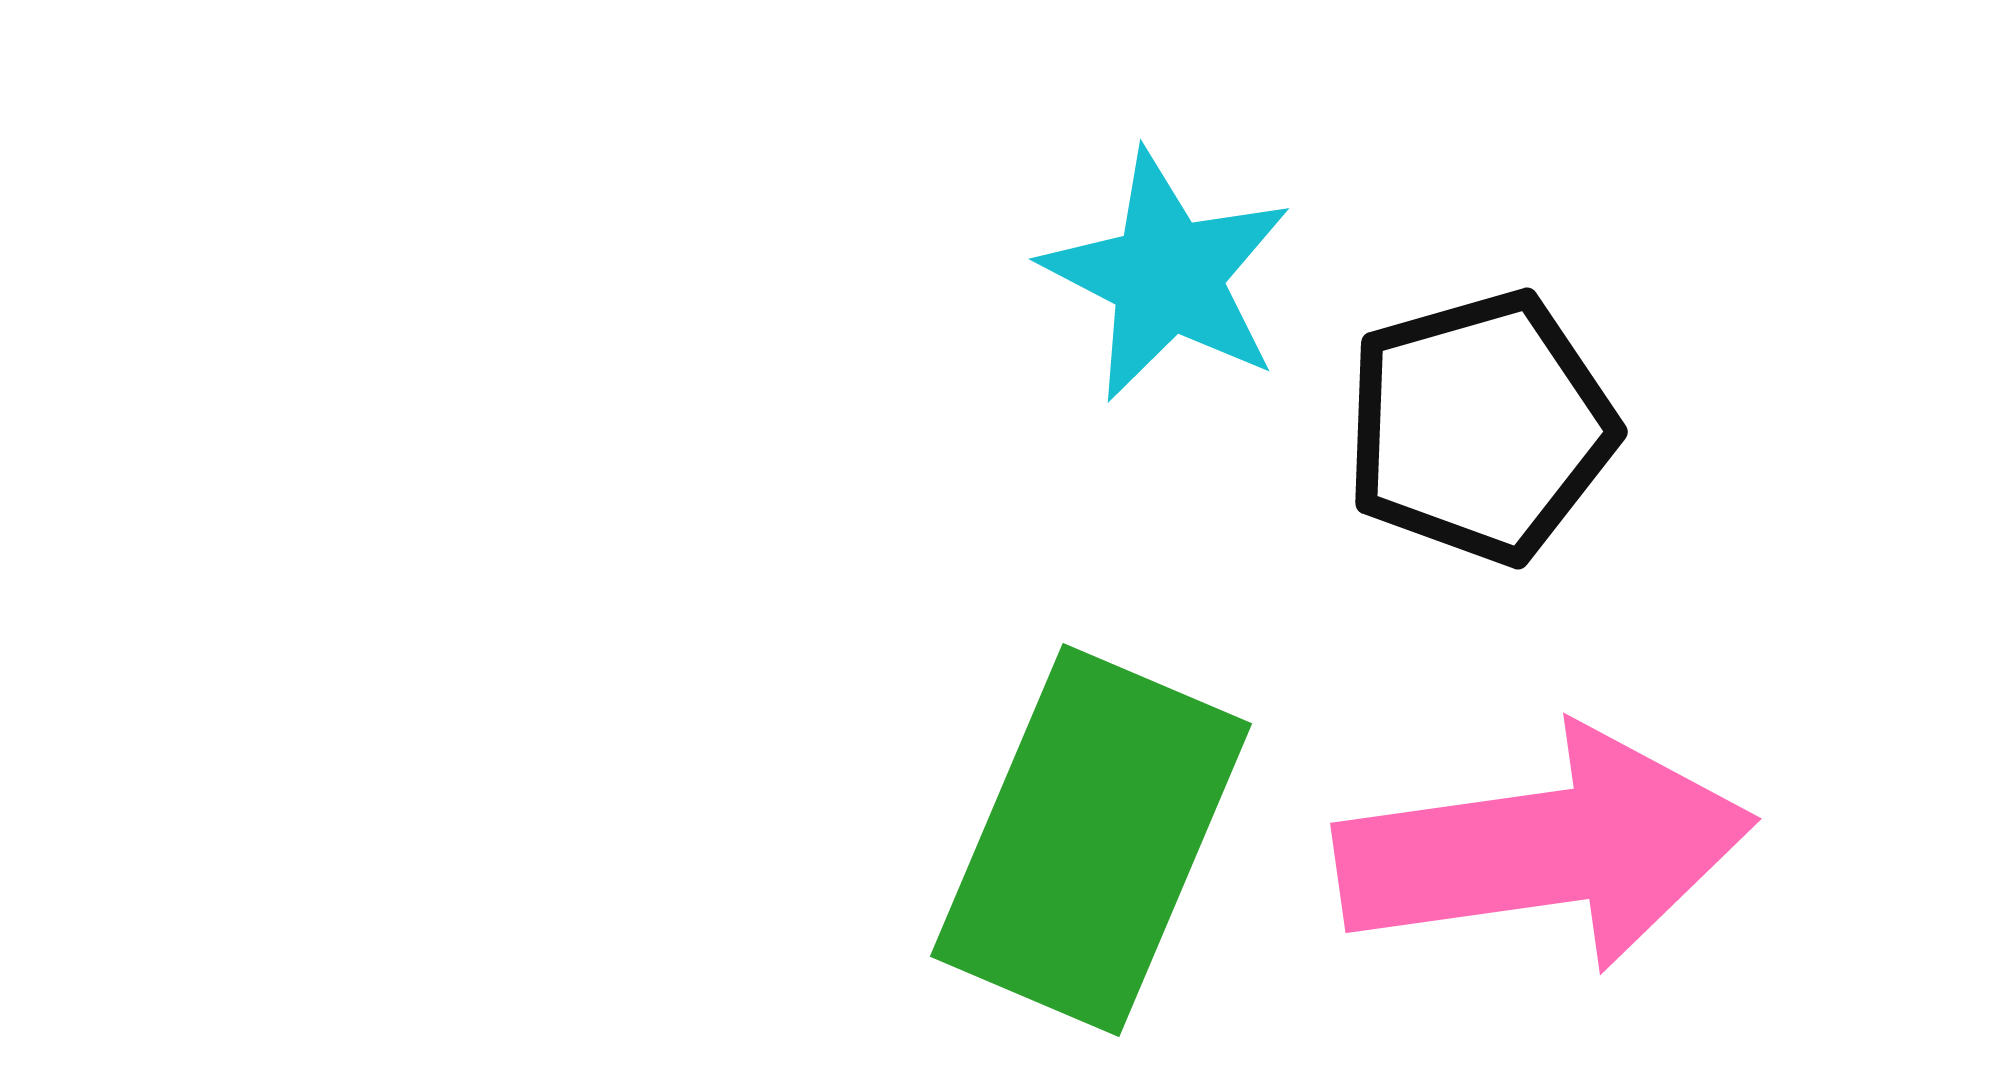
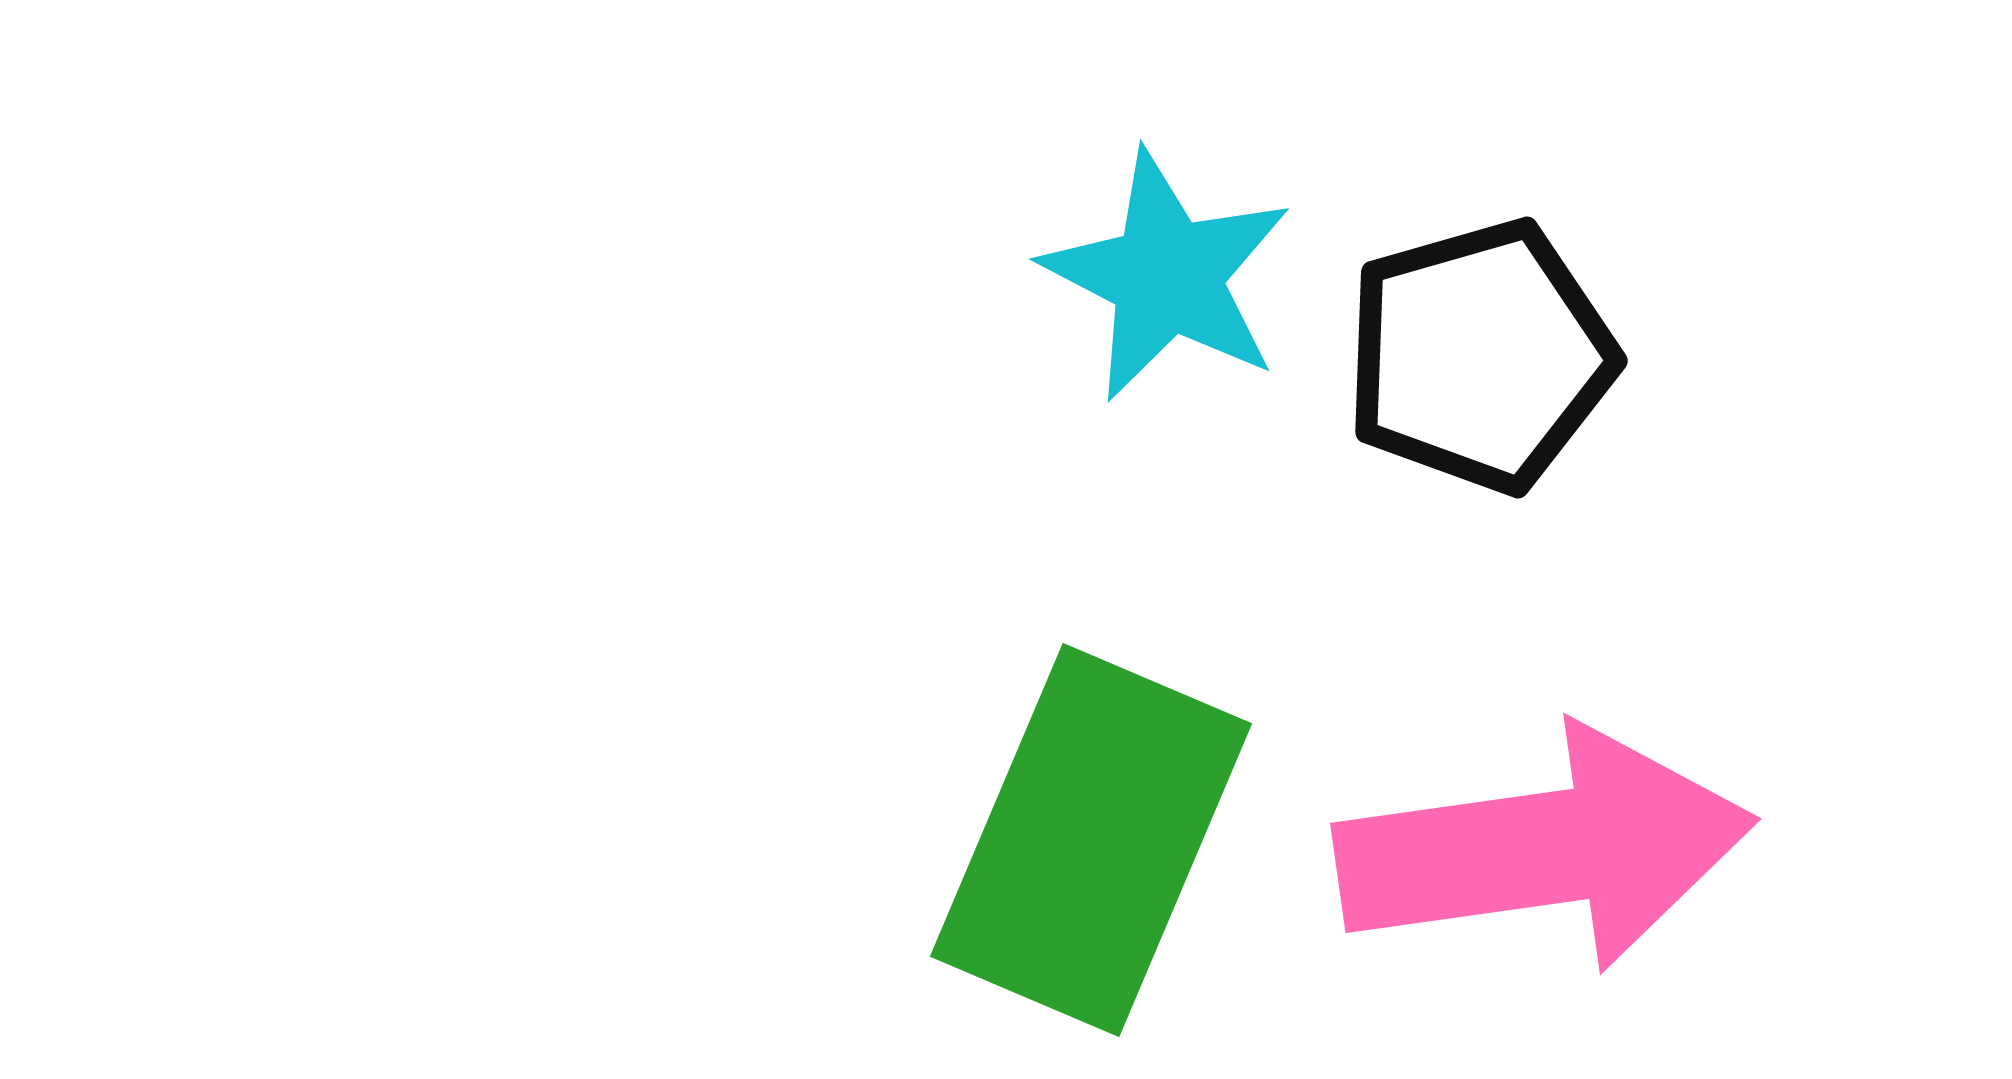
black pentagon: moved 71 px up
